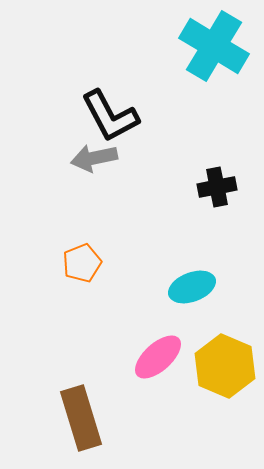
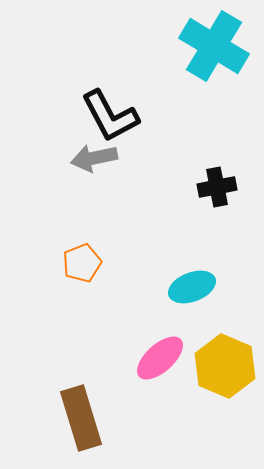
pink ellipse: moved 2 px right, 1 px down
